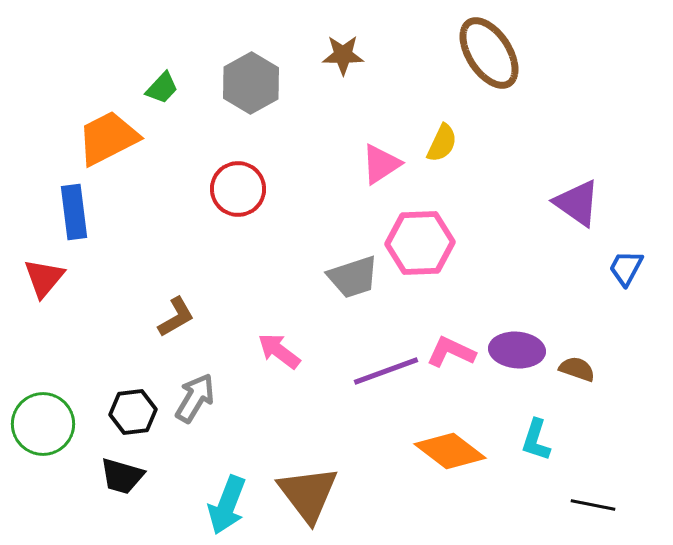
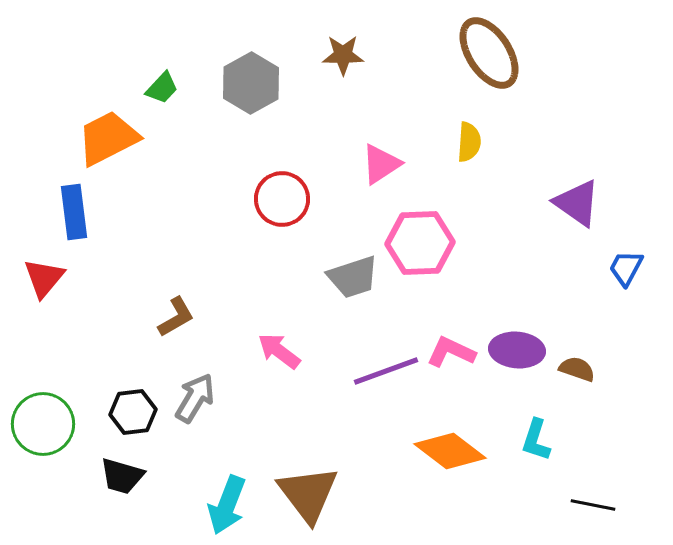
yellow semicircle: moved 27 px right, 1 px up; rotated 21 degrees counterclockwise
red circle: moved 44 px right, 10 px down
